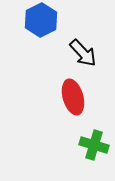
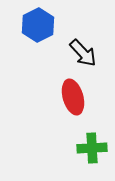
blue hexagon: moved 3 px left, 5 px down
green cross: moved 2 px left, 3 px down; rotated 20 degrees counterclockwise
